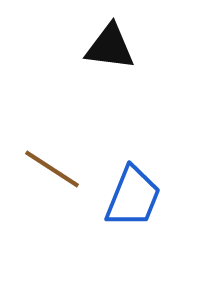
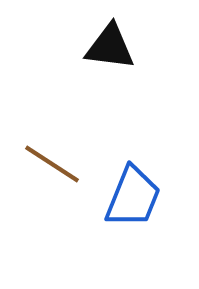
brown line: moved 5 px up
